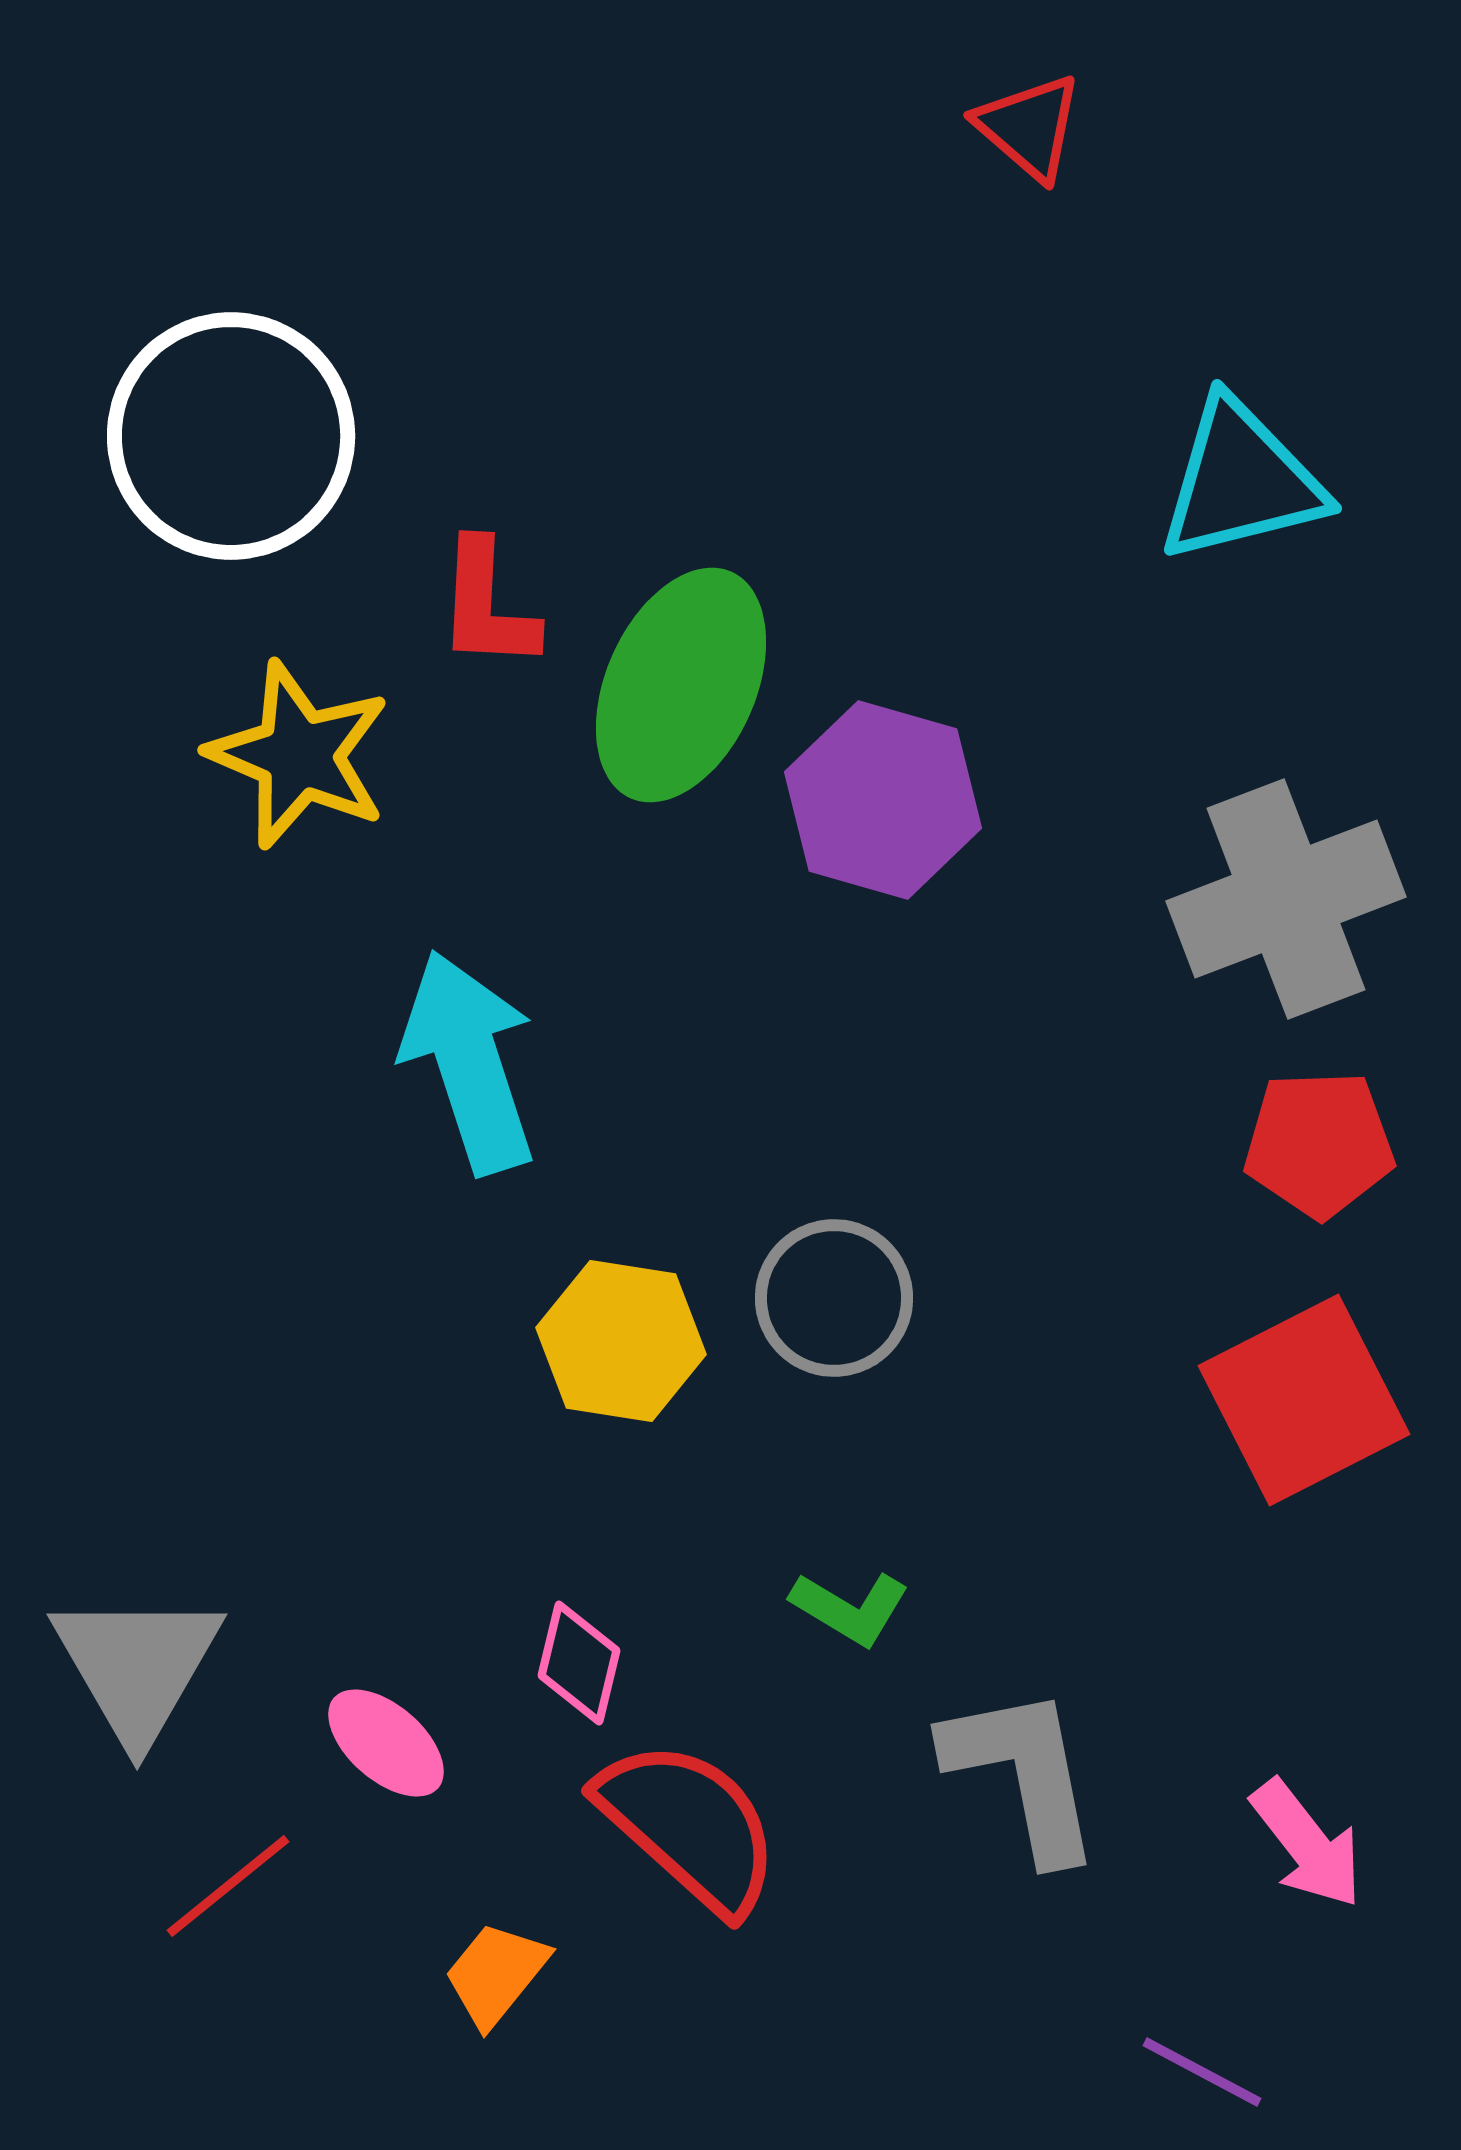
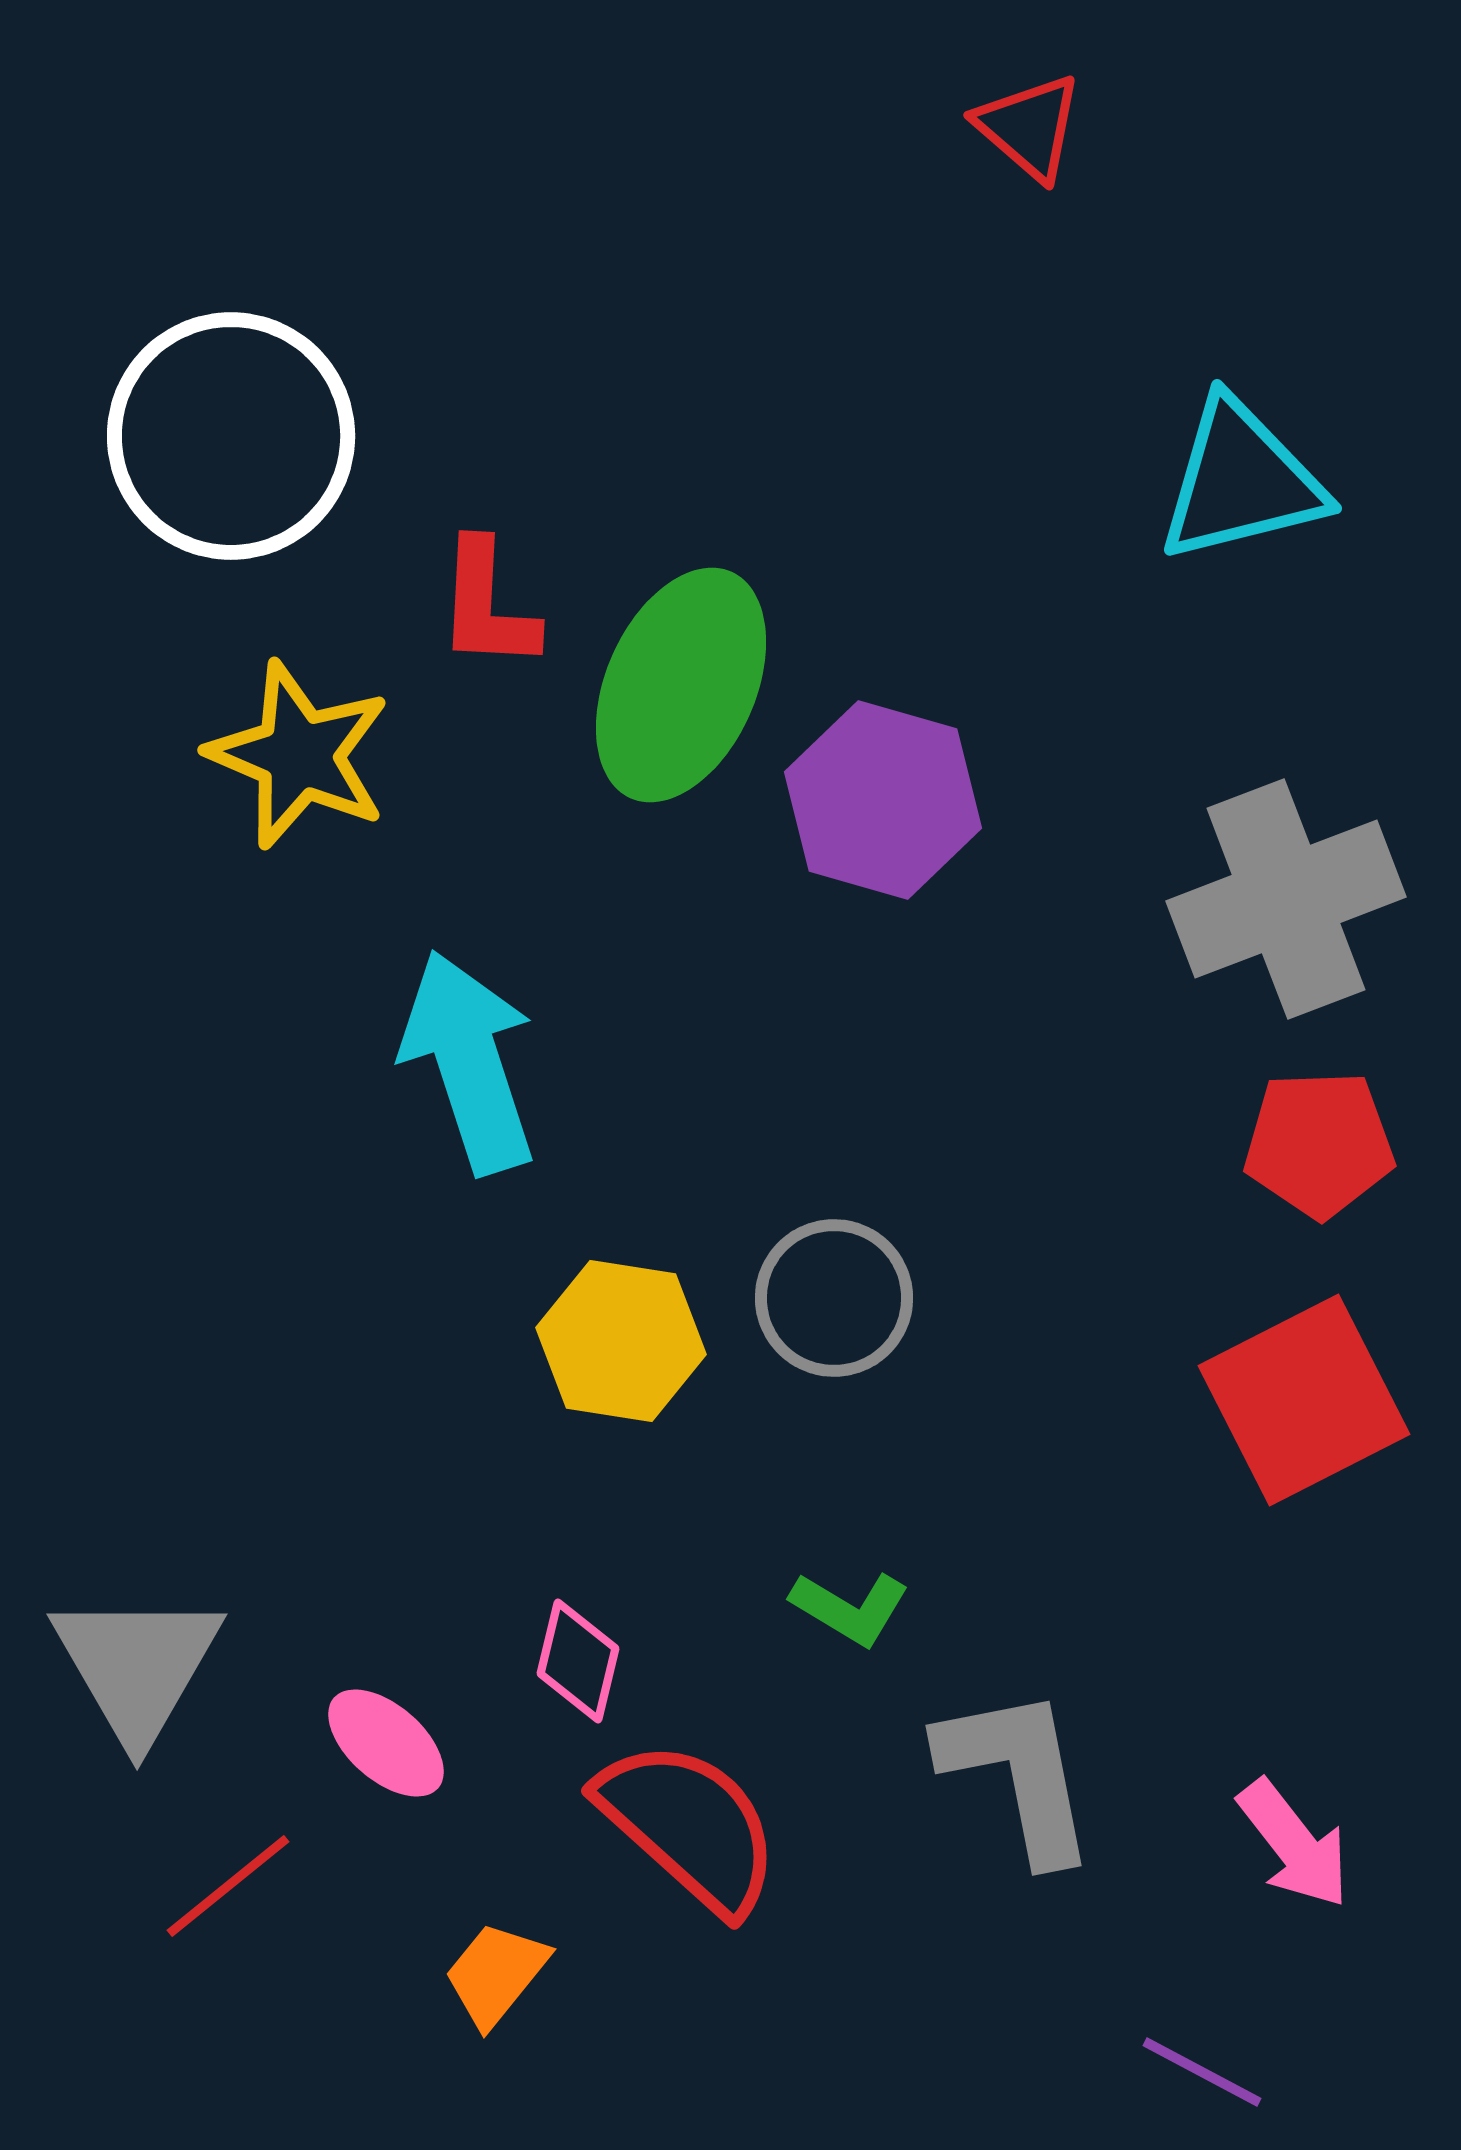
pink diamond: moved 1 px left, 2 px up
gray L-shape: moved 5 px left, 1 px down
pink arrow: moved 13 px left
